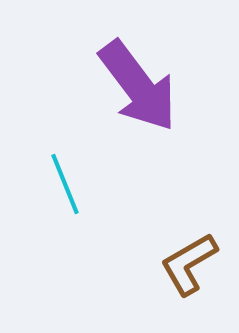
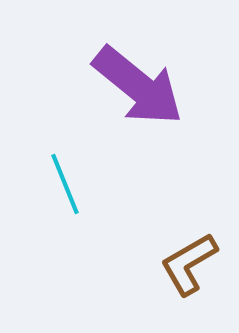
purple arrow: rotated 14 degrees counterclockwise
